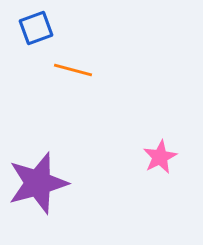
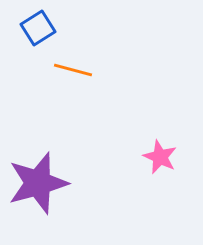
blue square: moved 2 px right; rotated 12 degrees counterclockwise
pink star: rotated 20 degrees counterclockwise
